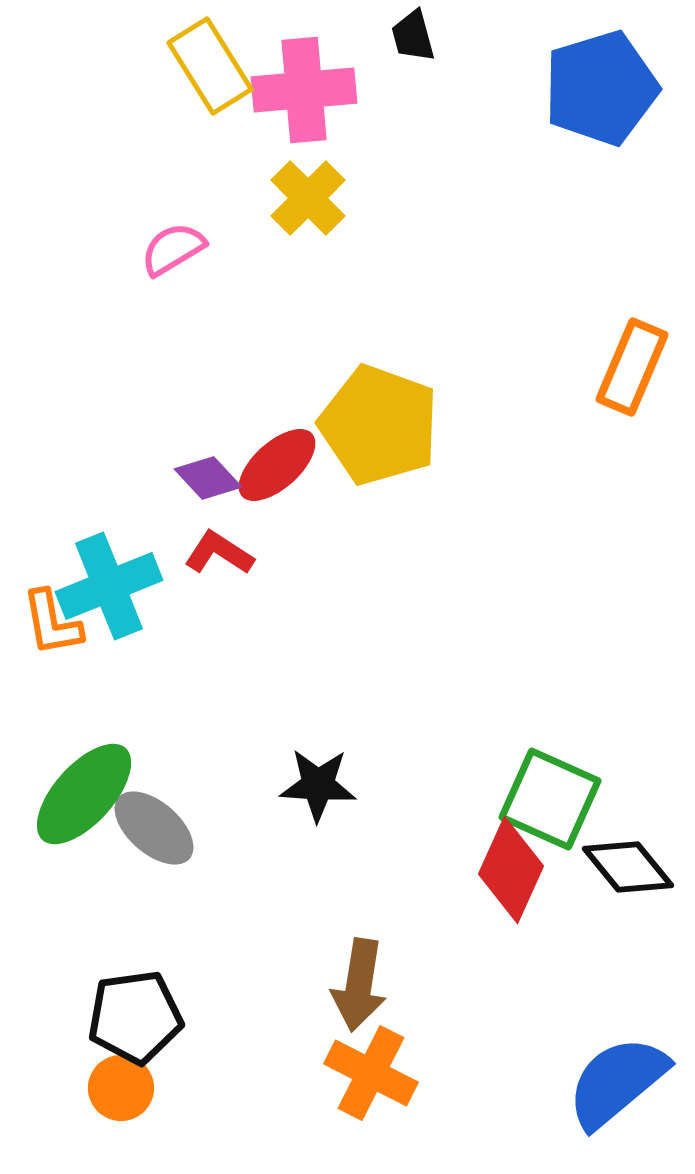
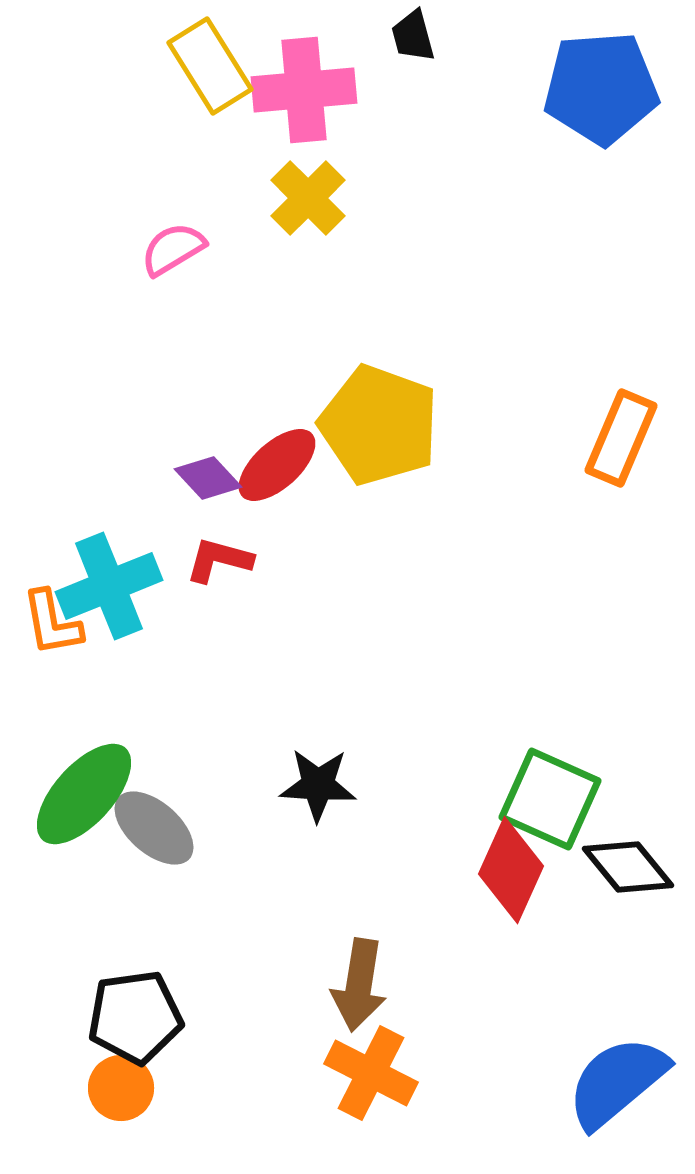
blue pentagon: rotated 13 degrees clockwise
orange rectangle: moved 11 px left, 71 px down
red L-shape: moved 7 px down; rotated 18 degrees counterclockwise
